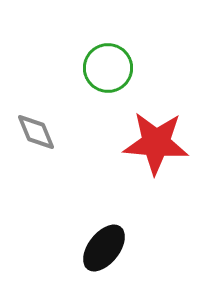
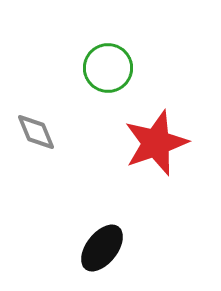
red star: rotated 24 degrees counterclockwise
black ellipse: moved 2 px left
